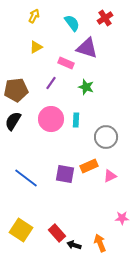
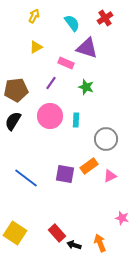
pink circle: moved 1 px left, 3 px up
gray circle: moved 2 px down
orange rectangle: rotated 12 degrees counterclockwise
pink star: rotated 16 degrees clockwise
yellow square: moved 6 px left, 3 px down
